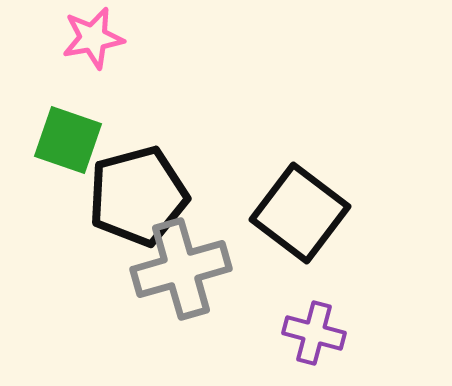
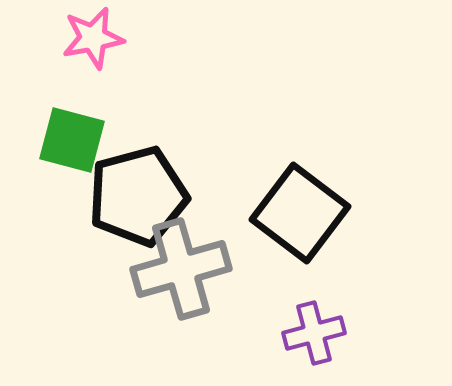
green square: moved 4 px right; rotated 4 degrees counterclockwise
purple cross: rotated 30 degrees counterclockwise
